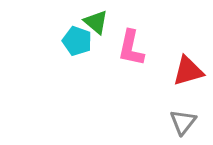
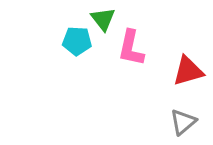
green triangle: moved 7 px right, 3 px up; rotated 12 degrees clockwise
cyan pentagon: rotated 16 degrees counterclockwise
gray triangle: rotated 12 degrees clockwise
